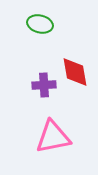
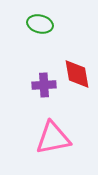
red diamond: moved 2 px right, 2 px down
pink triangle: moved 1 px down
